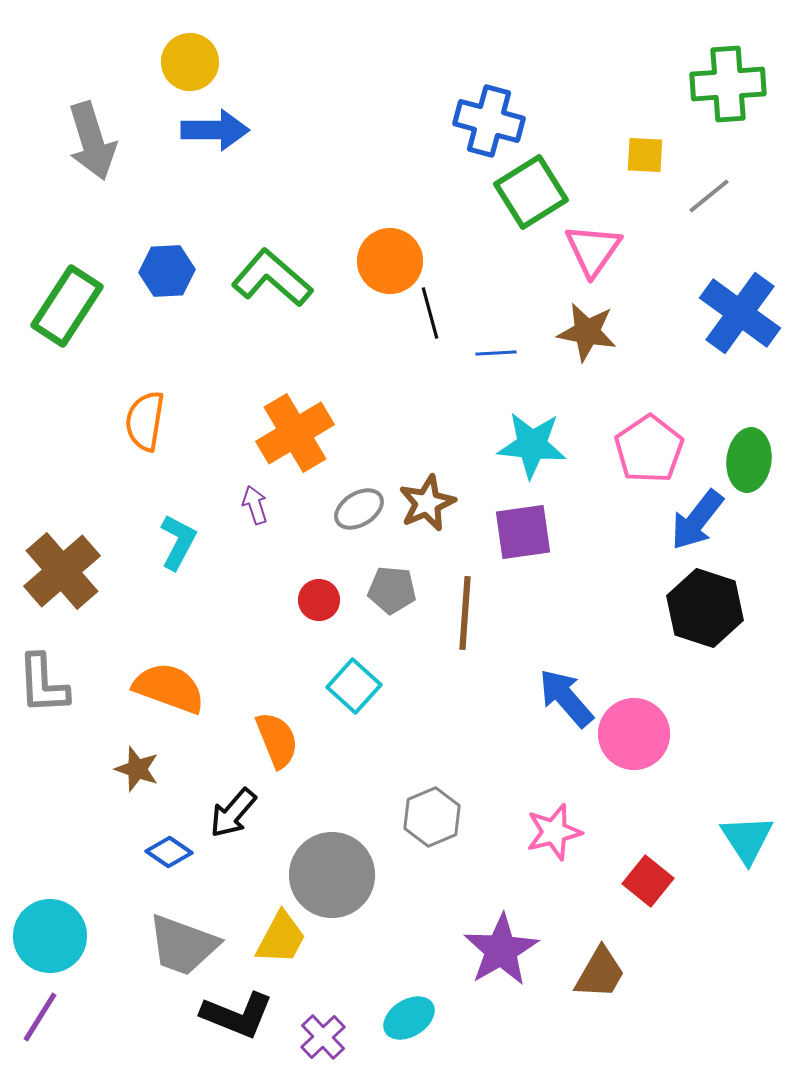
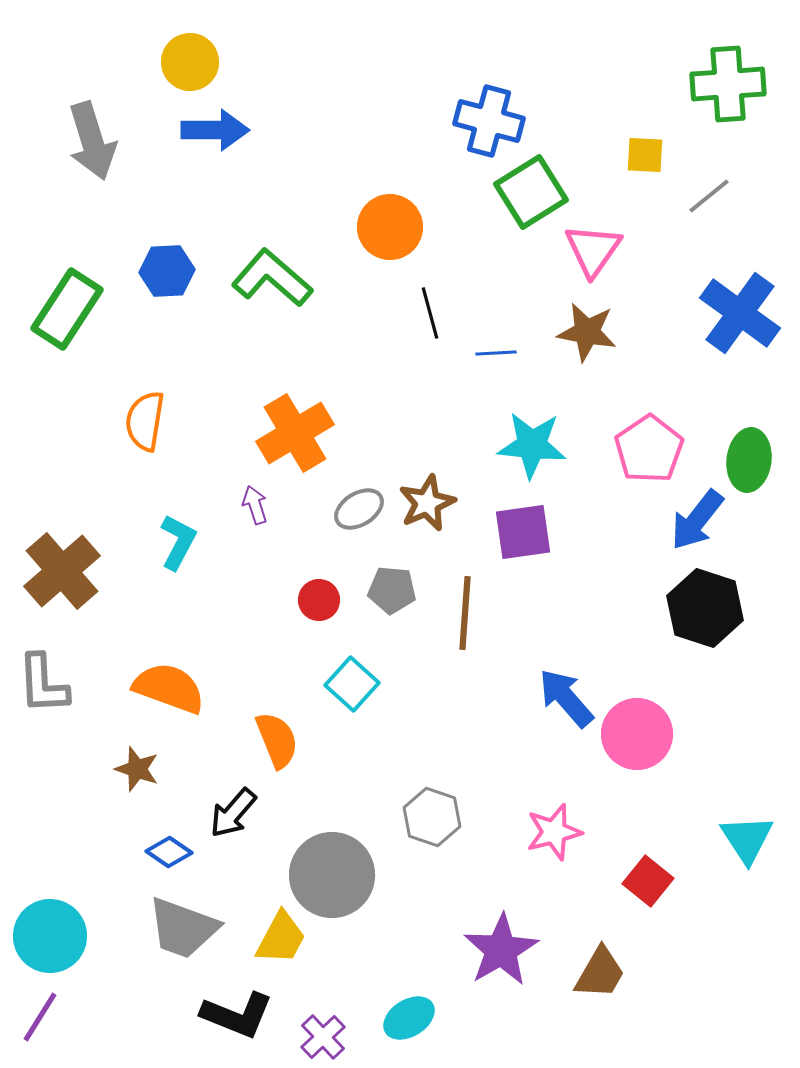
orange circle at (390, 261): moved 34 px up
green rectangle at (67, 306): moved 3 px down
cyan square at (354, 686): moved 2 px left, 2 px up
pink circle at (634, 734): moved 3 px right
gray hexagon at (432, 817): rotated 18 degrees counterclockwise
gray trapezoid at (183, 945): moved 17 px up
